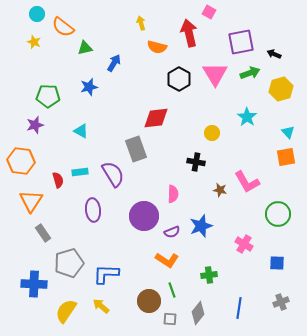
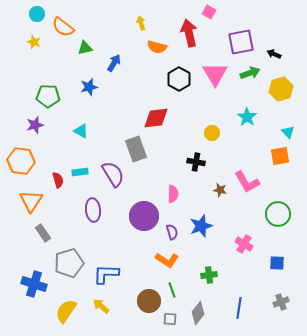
orange square at (286, 157): moved 6 px left, 1 px up
purple semicircle at (172, 232): rotated 84 degrees counterclockwise
blue cross at (34, 284): rotated 15 degrees clockwise
